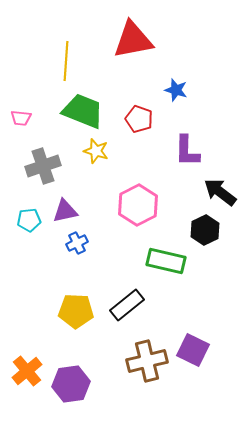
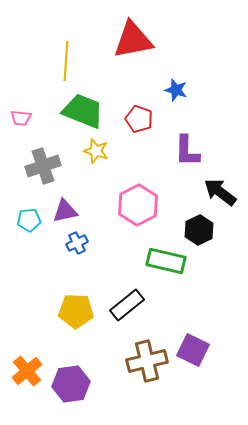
black hexagon: moved 6 px left
